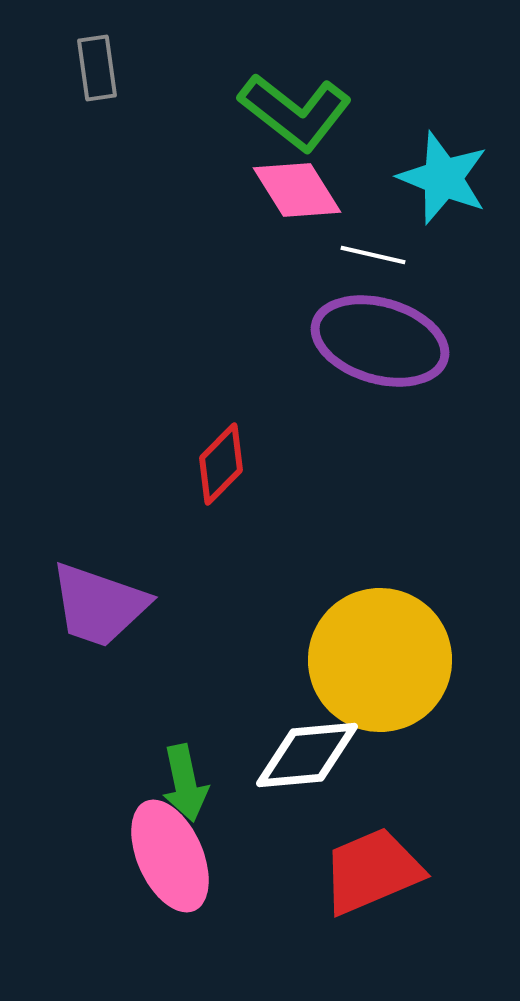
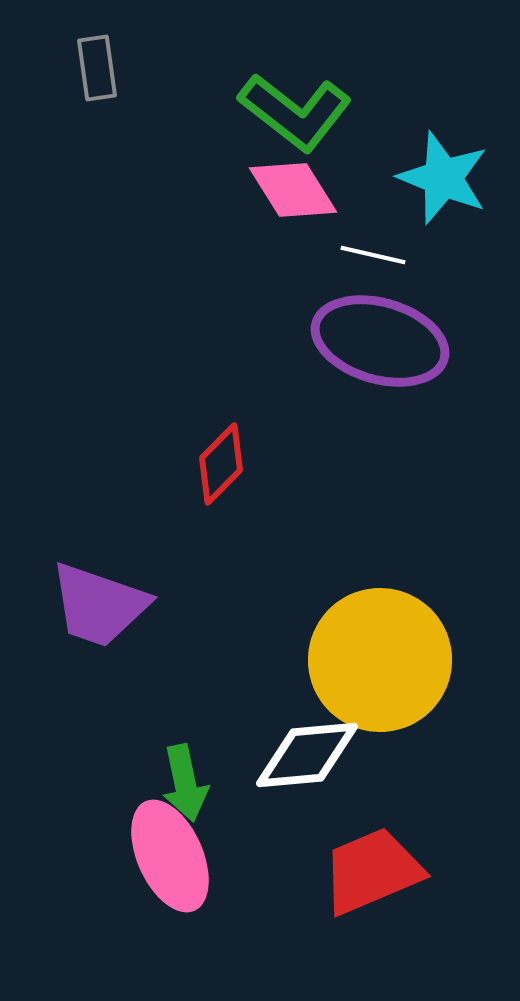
pink diamond: moved 4 px left
